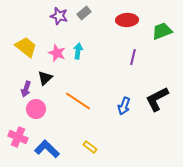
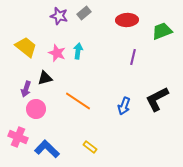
black triangle: rotated 28 degrees clockwise
